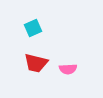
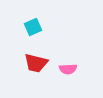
cyan square: moved 1 px up
